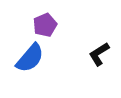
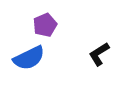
blue semicircle: moved 1 px left; rotated 24 degrees clockwise
